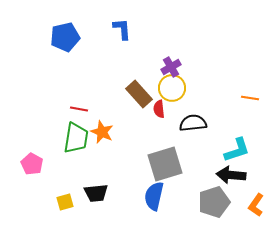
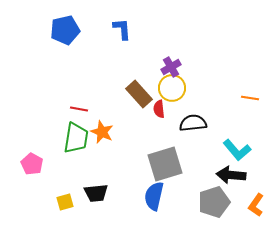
blue pentagon: moved 7 px up
cyan L-shape: rotated 68 degrees clockwise
